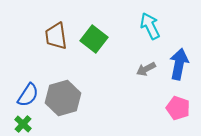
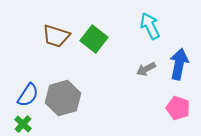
brown trapezoid: rotated 64 degrees counterclockwise
